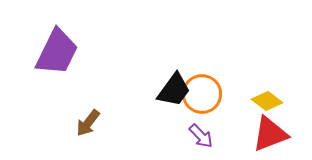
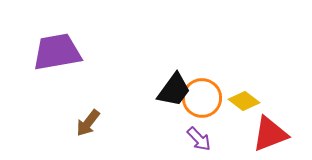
purple trapezoid: rotated 126 degrees counterclockwise
orange circle: moved 4 px down
yellow diamond: moved 23 px left
purple arrow: moved 2 px left, 3 px down
